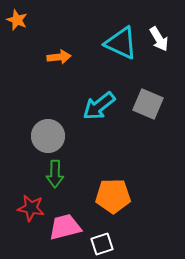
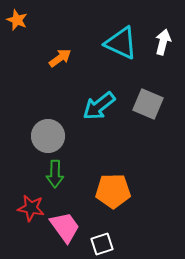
white arrow: moved 4 px right, 3 px down; rotated 135 degrees counterclockwise
orange arrow: moved 1 px right, 1 px down; rotated 30 degrees counterclockwise
orange pentagon: moved 5 px up
pink trapezoid: rotated 68 degrees clockwise
